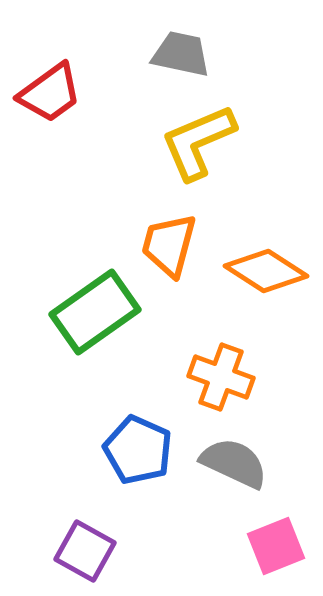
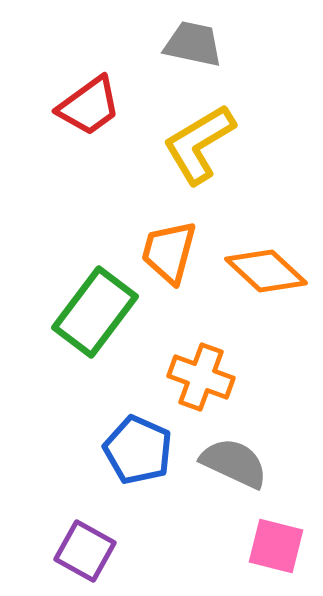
gray trapezoid: moved 12 px right, 10 px up
red trapezoid: moved 39 px right, 13 px down
yellow L-shape: moved 1 px right, 2 px down; rotated 8 degrees counterclockwise
orange trapezoid: moved 7 px down
orange diamond: rotated 10 degrees clockwise
green rectangle: rotated 18 degrees counterclockwise
orange cross: moved 20 px left
pink square: rotated 36 degrees clockwise
